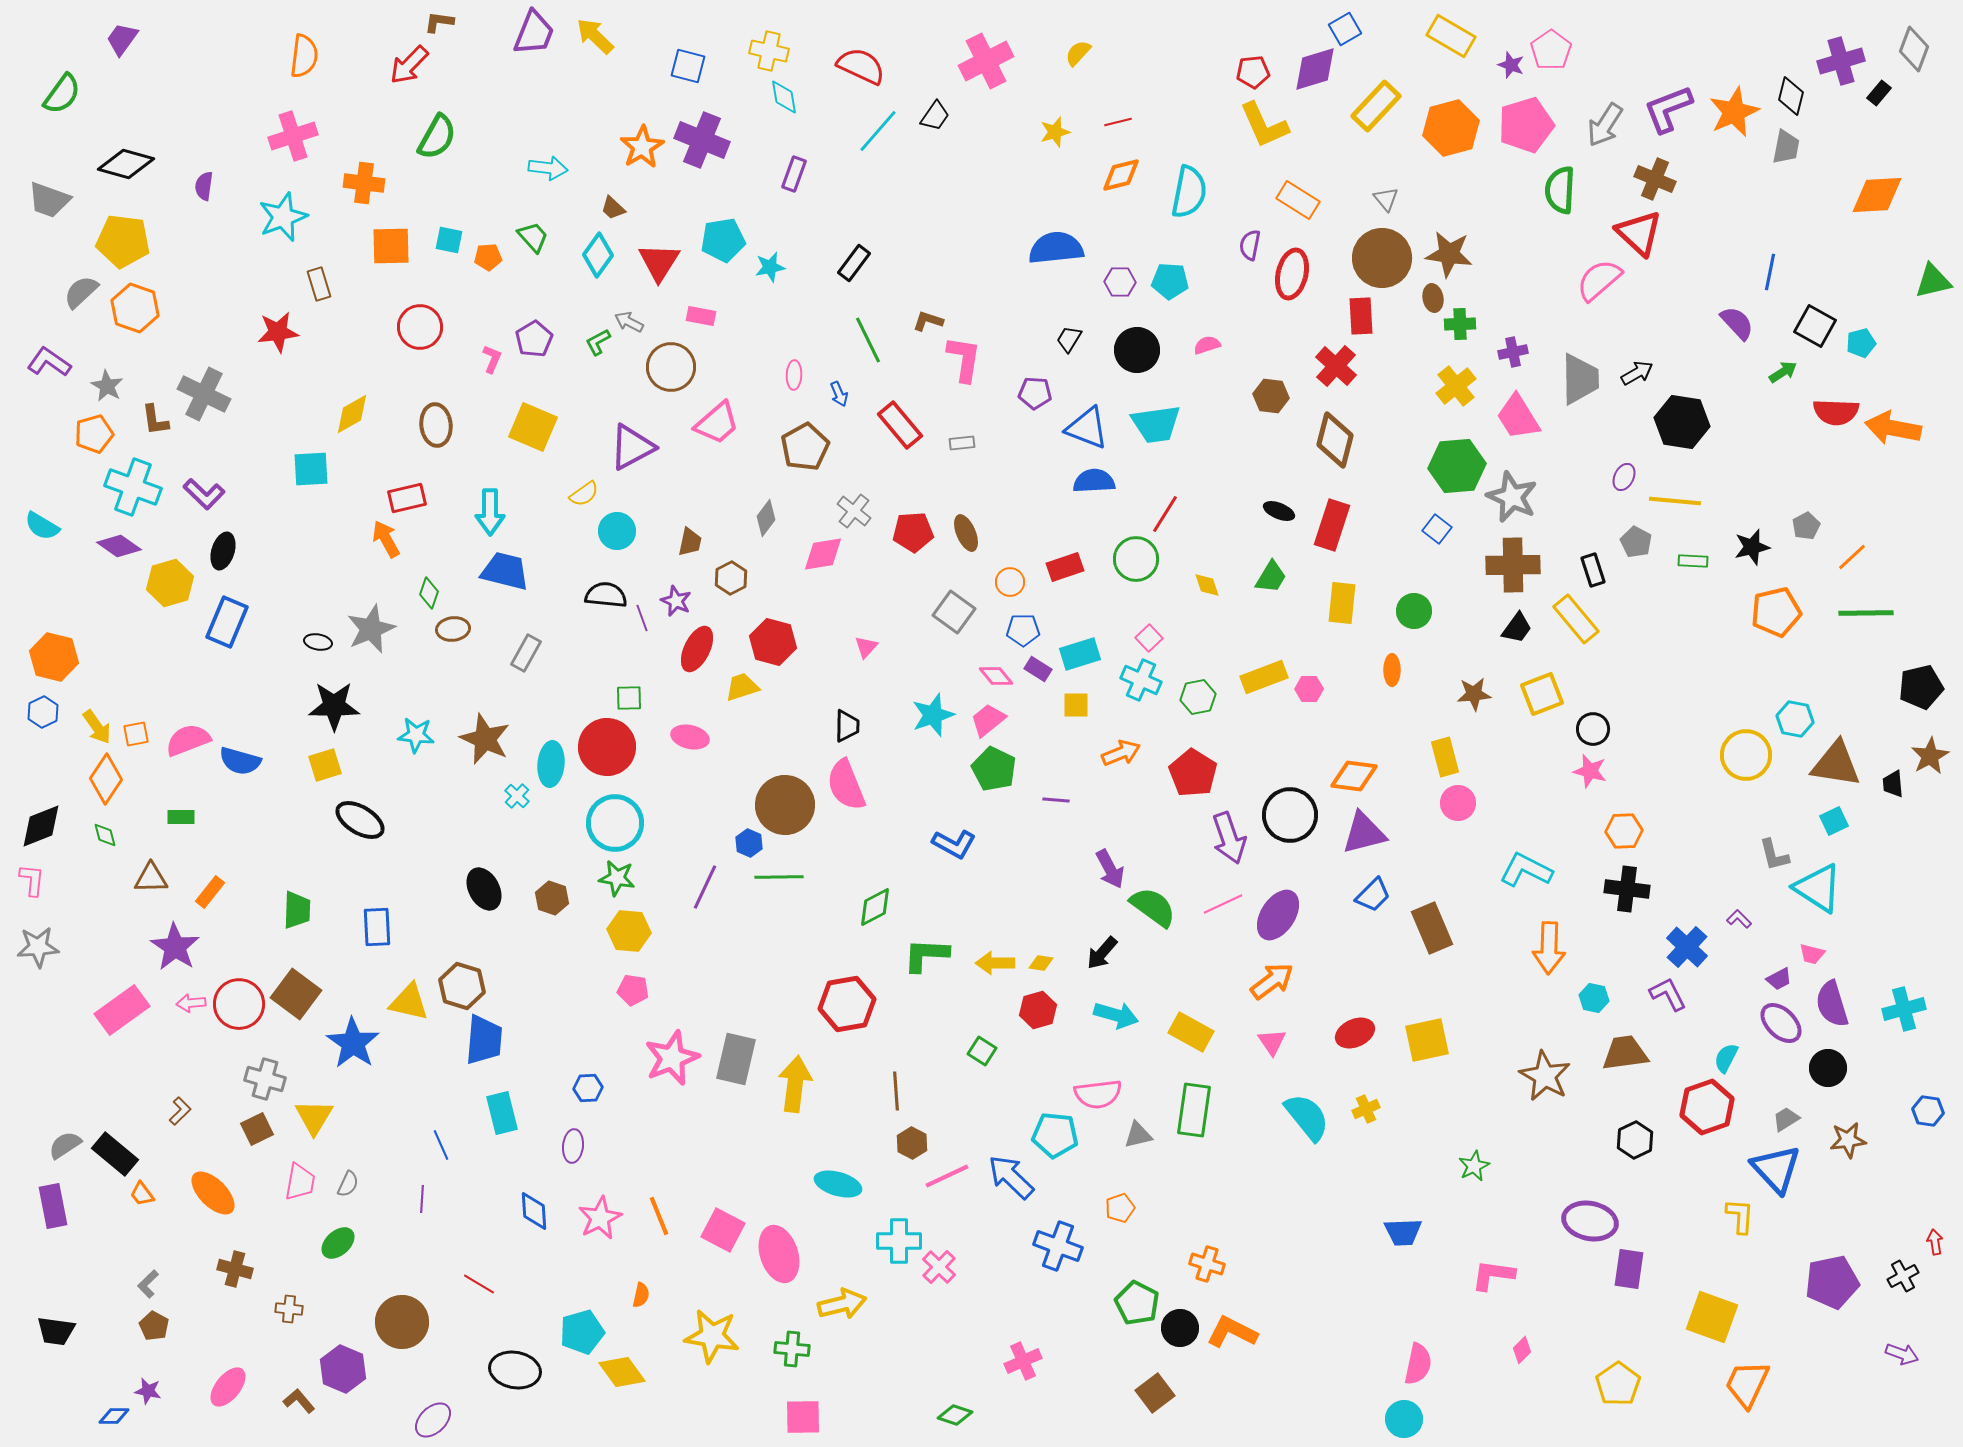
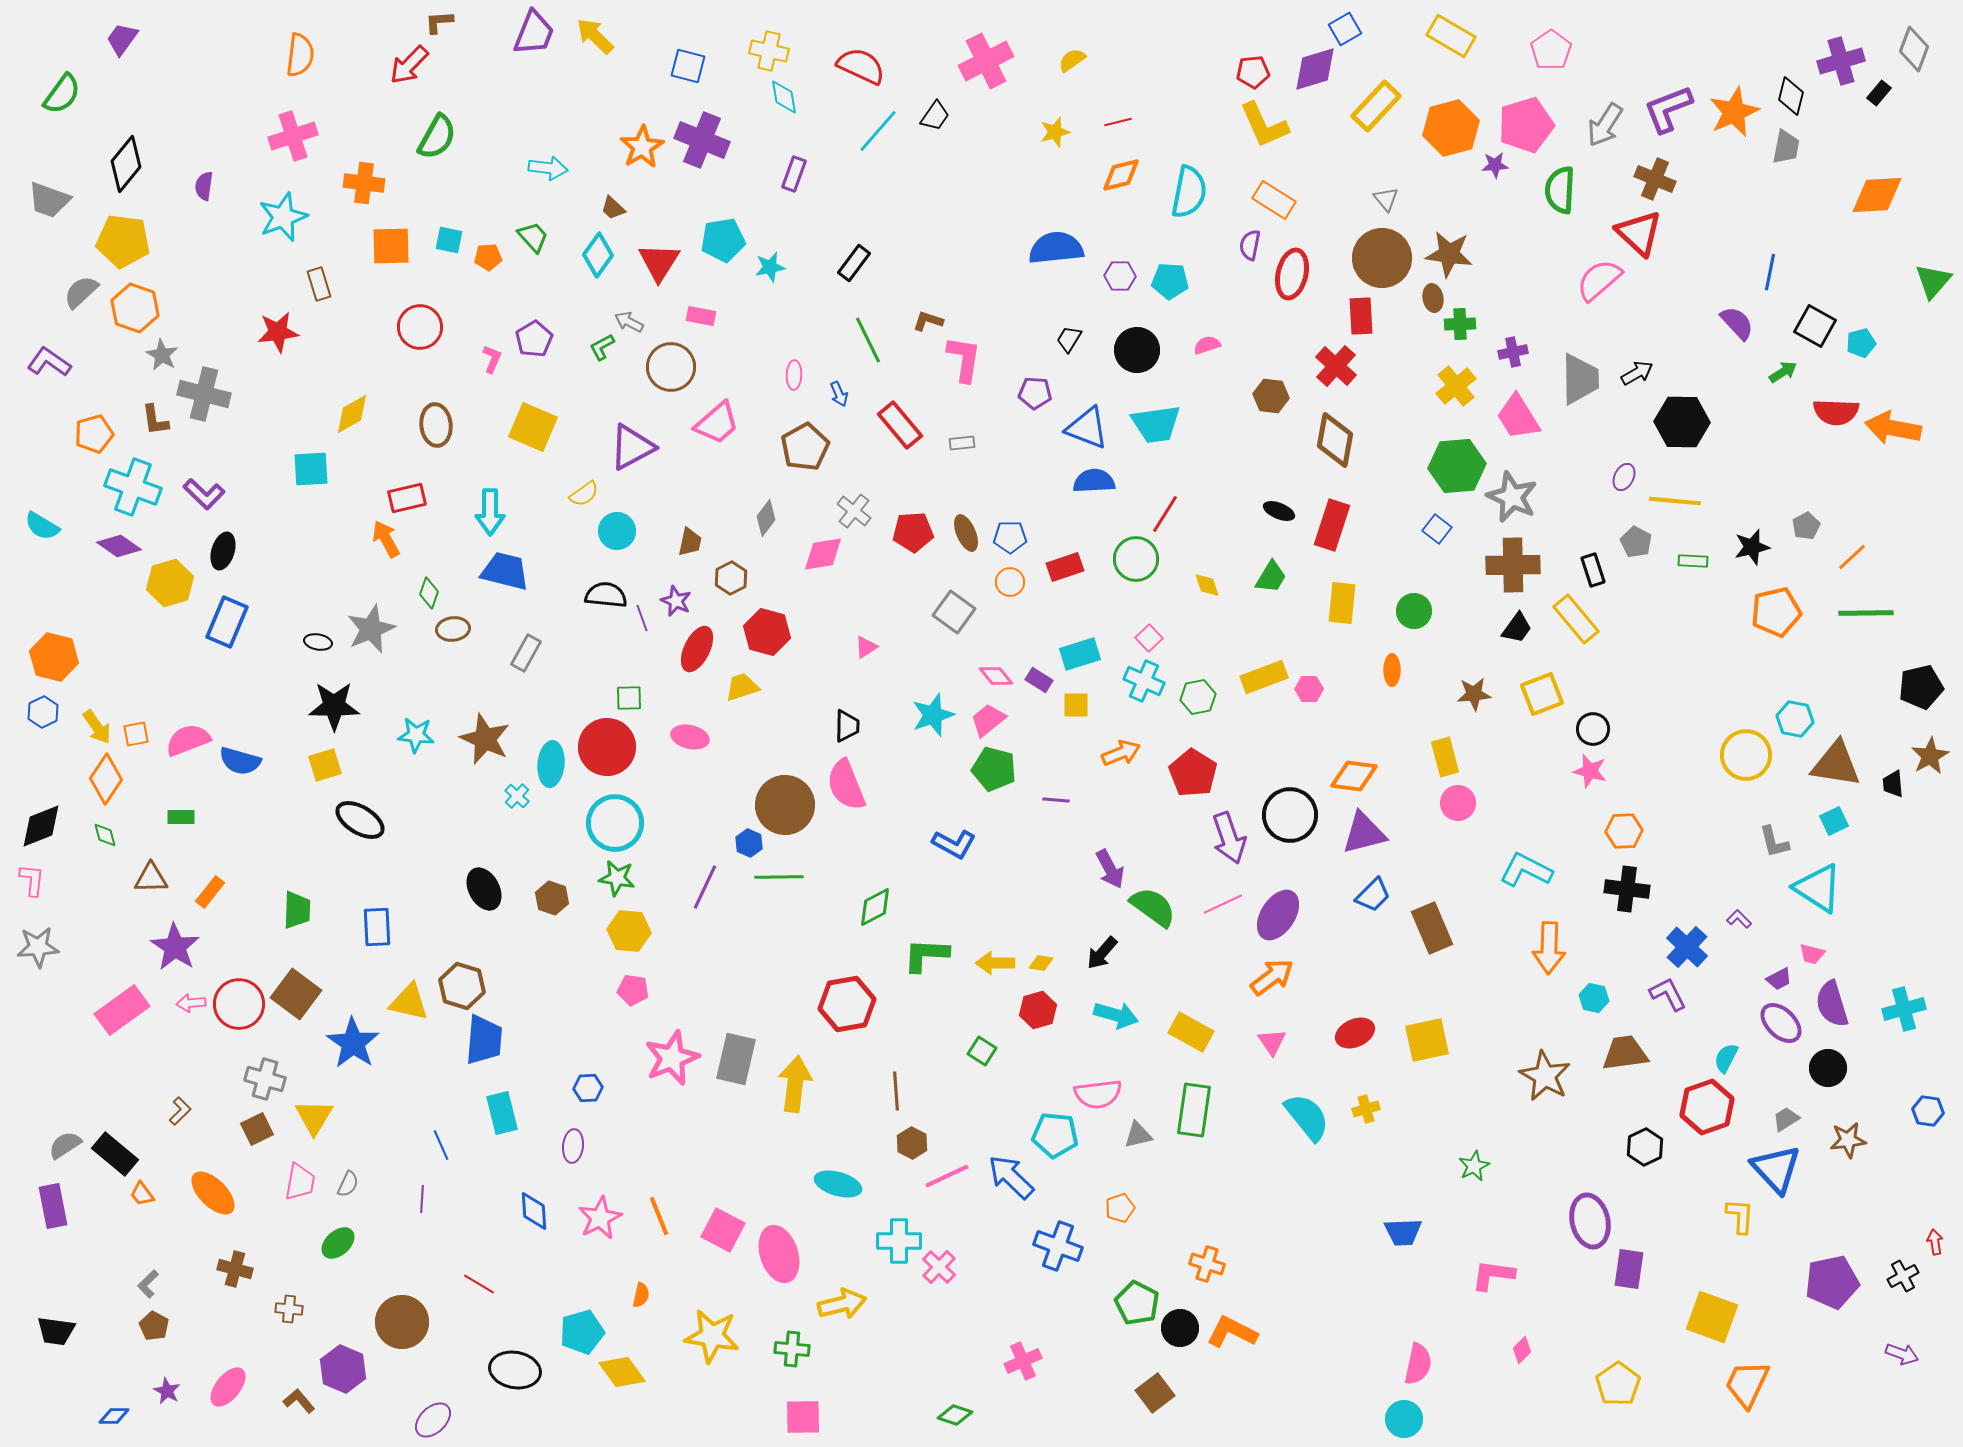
brown L-shape at (439, 22): rotated 12 degrees counterclockwise
yellow semicircle at (1078, 53): moved 6 px left, 7 px down; rotated 12 degrees clockwise
orange semicircle at (304, 56): moved 4 px left, 1 px up
purple star at (1511, 65): moved 16 px left, 100 px down; rotated 24 degrees counterclockwise
black diamond at (126, 164): rotated 66 degrees counterclockwise
orange rectangle at (1298, 200): moved 24 px left
green triangle at (1933, 281): rotated 36 degrees counterclockwise
purple hexagon at (1120, 282): moved 6 px up
green L-shape at (598, 342): moved 4 px right, 5 px down
gray star at (107, 386): moved 55 px right, 31 px up
gray cross at (204, 394): rotated 12 degrees counterclockwise
black hexagon at (1682, 422): rotated 8 degrees counterclockwise
brown diamond at (1335, 440): rotated 4 degrees counterclockwise
blue pentagon at (1023, 630): moved 13 px left, 93 px up
red hexagon at (773, 642): moved 6 px left, 10 px up
pink triangle at (866, 647): rotated 15 degrees clockwise
purple rectangle at (1038, 669): moved 1 px right, 11 px down
cyan cross at (1141, 680): moved 3 px right, 1 px down
green pentagon at (994, 769): rotated 12 degrees counterclockwise
gray L-shape at (1774, 855): moved 13 px up
orange arrow at (1272, 981): moved 4 px up
yellow cross at (1366, 1109): rotated 8 degrees clockwise
black hexagon at (1635, 1140): moved 10 px right, 7 px down
purple ellipse at (1590, 1221): rotated 66 degrees clockwise
purple star at (148, 1391): moved 19 px right; rotated 16 degrees clockwise
